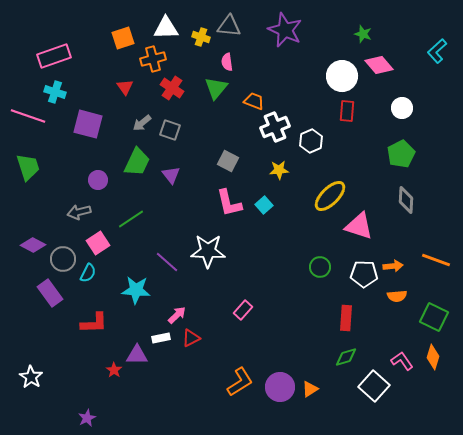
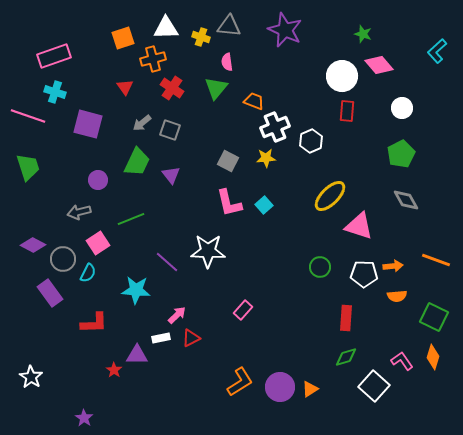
yellow star at (279, 170): moved 13 px left, 12 px up
gray diamond at (406, 200): rotated 32 degrees counterclockwise
green line at (131, 219): rotated 12 degrees clockwise
purple star at (87, 418): moved 3 px left; rotated 12 degrees counterclockwise
